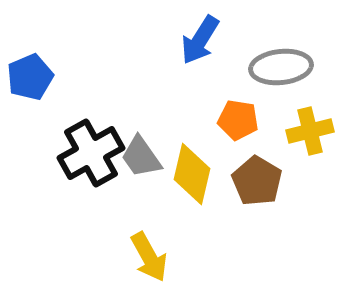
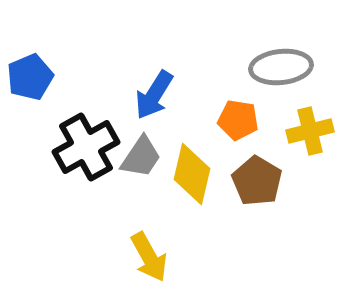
blue arrow: moved 46 px left, 55 px down
black cross: moved 5 px left, 6 px up
gray trapezoid: rotated 111 degrees counterclockwise
